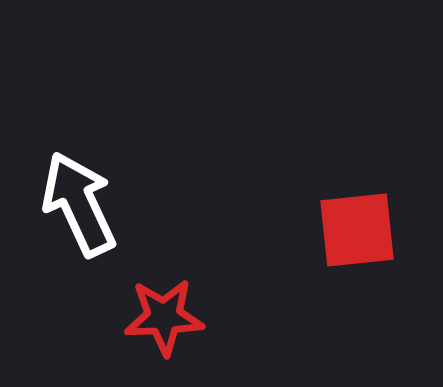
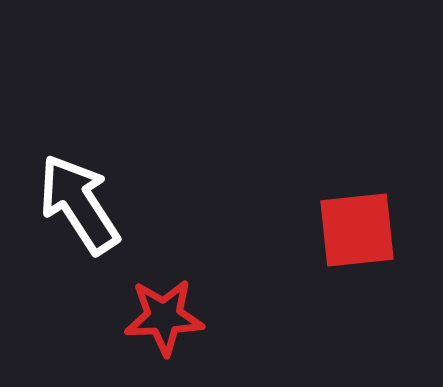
white arrow: rotated 8 degrees counterclockwise
